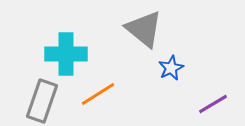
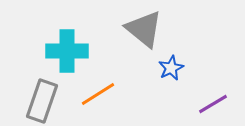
cyan cross: moved 1 px right, 3 px up
